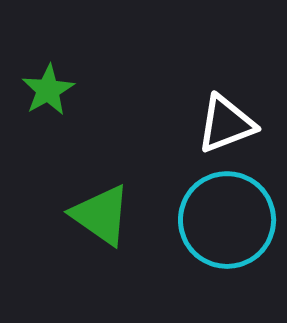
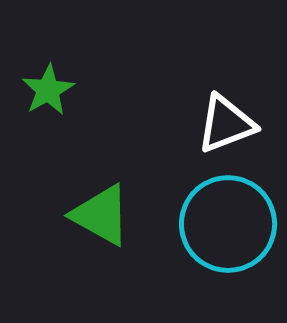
green triangle: rotated 6 degrees counterclockwise
cyan circle: moved 1 px right, 4 px down
